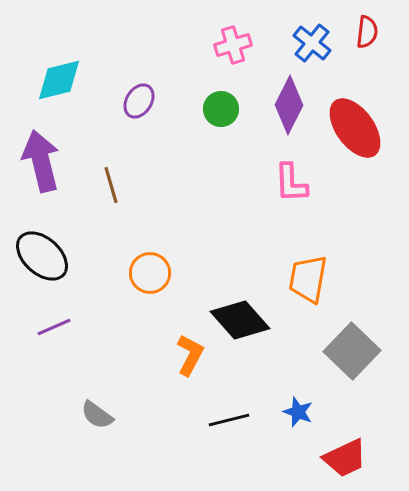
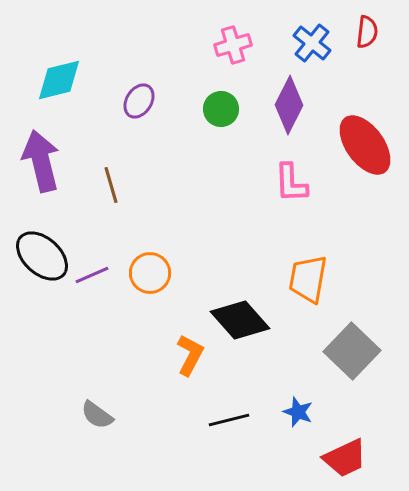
red ellipse: moved 10 px right, 17 px down
purple line: moved 38 px right, 52 px up
